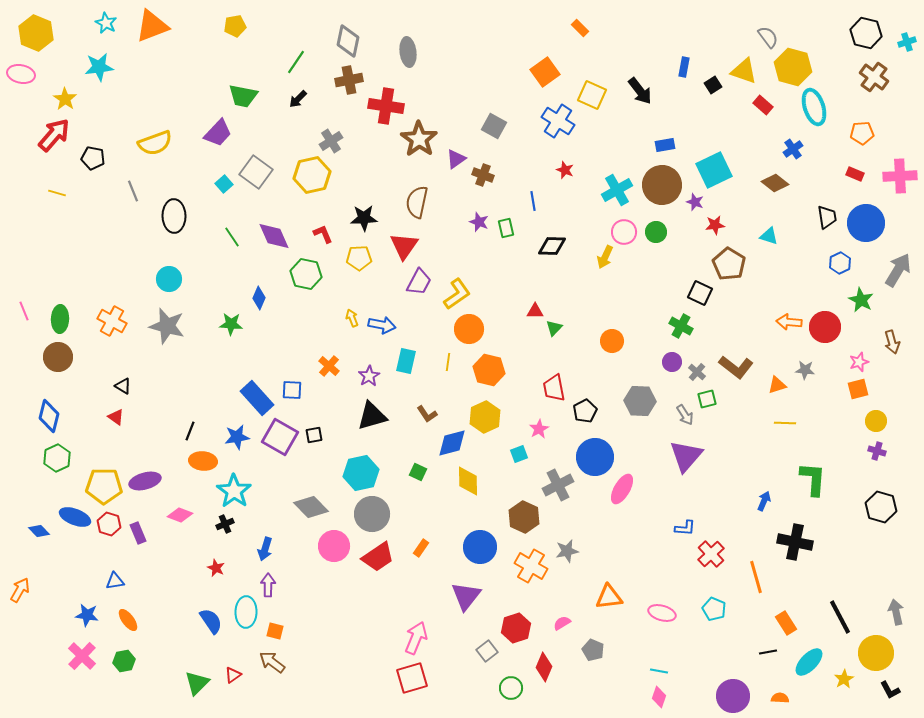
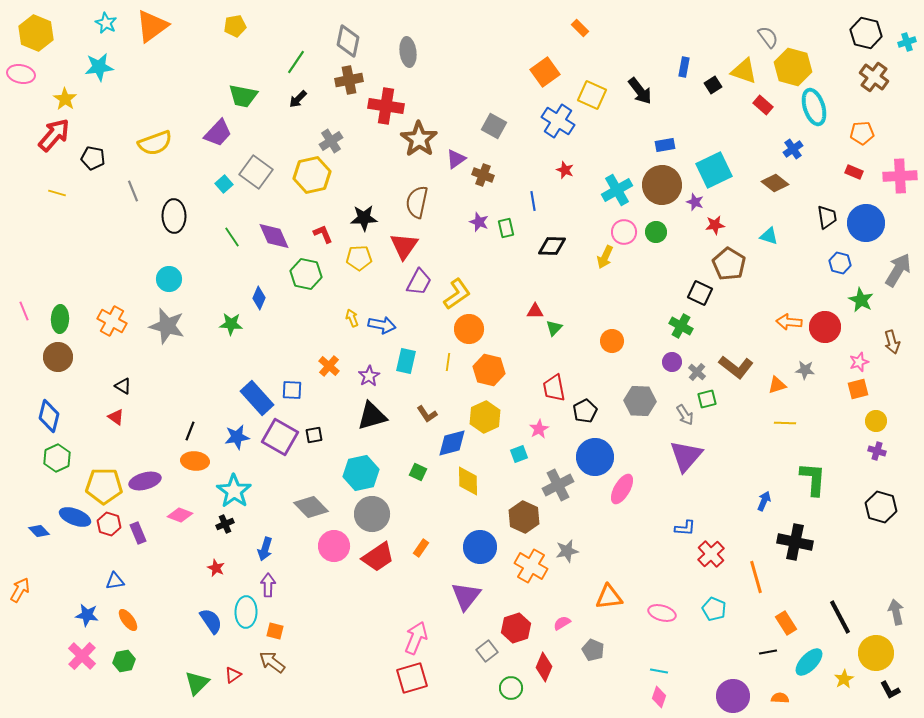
orange triangle at (152, 26): rotated 15 degrees counterclockwise
red rectangle at (855, 174): moved 1 px left, 2 px up
blue hexagon at (840, 263): rotated 20 degrees counterclockwise
orange ellipse at (203, 461): moved 8 px left
